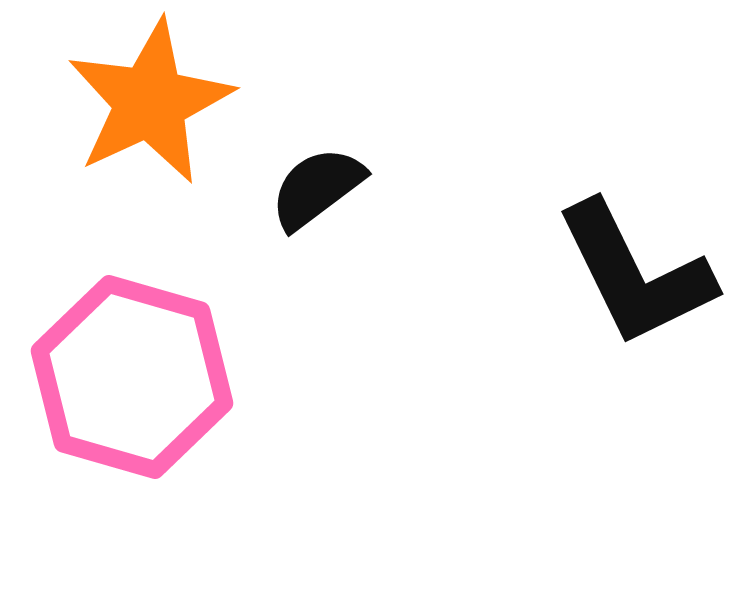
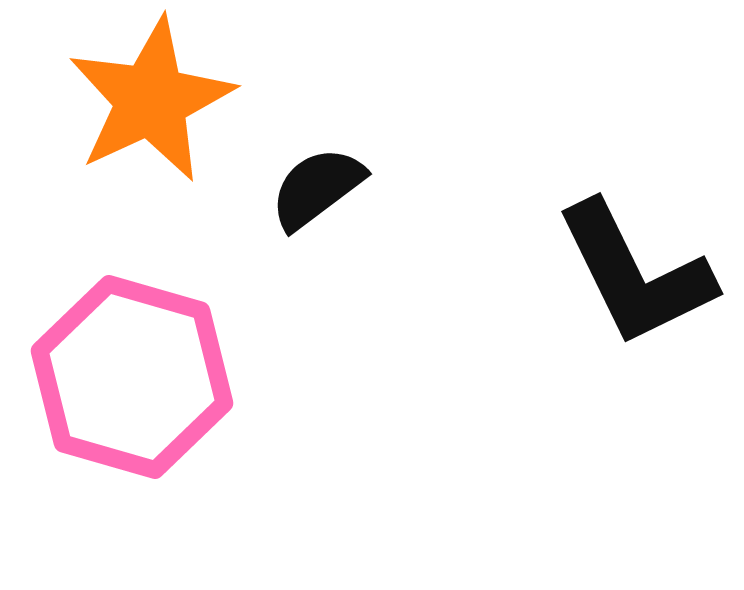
orange star: moved 1 px right, 2 px up
